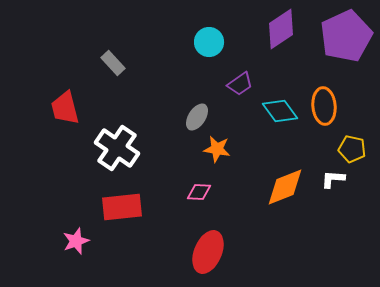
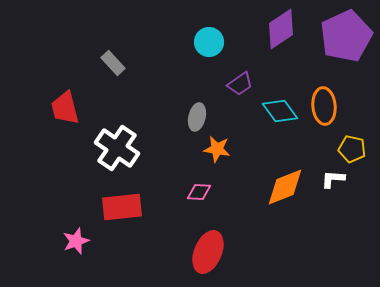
gray ellipse: rotated 20 degrees counterclockwise
